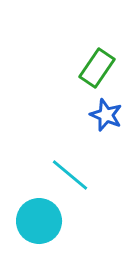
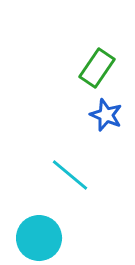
cyan circle: moved 17 px down
